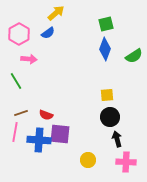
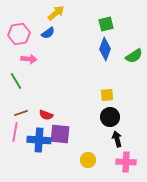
pink hexagon: rotated 20 degrees clockwise
